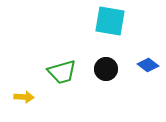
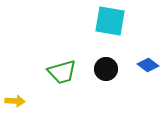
yellow arrow: moved 9 px left, 4 px down
